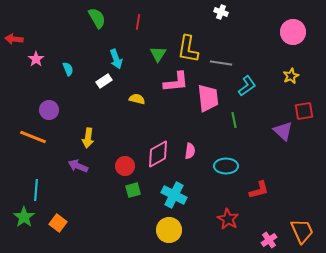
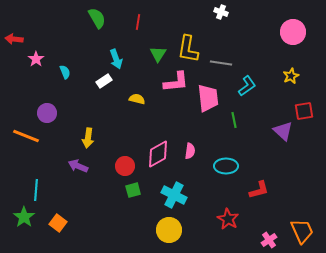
cyan semicircle: moved 3 px left, 3 px down
purple circle: moved 2 px left, 3 px down
orange line: moved 7 px left, 1 px up
